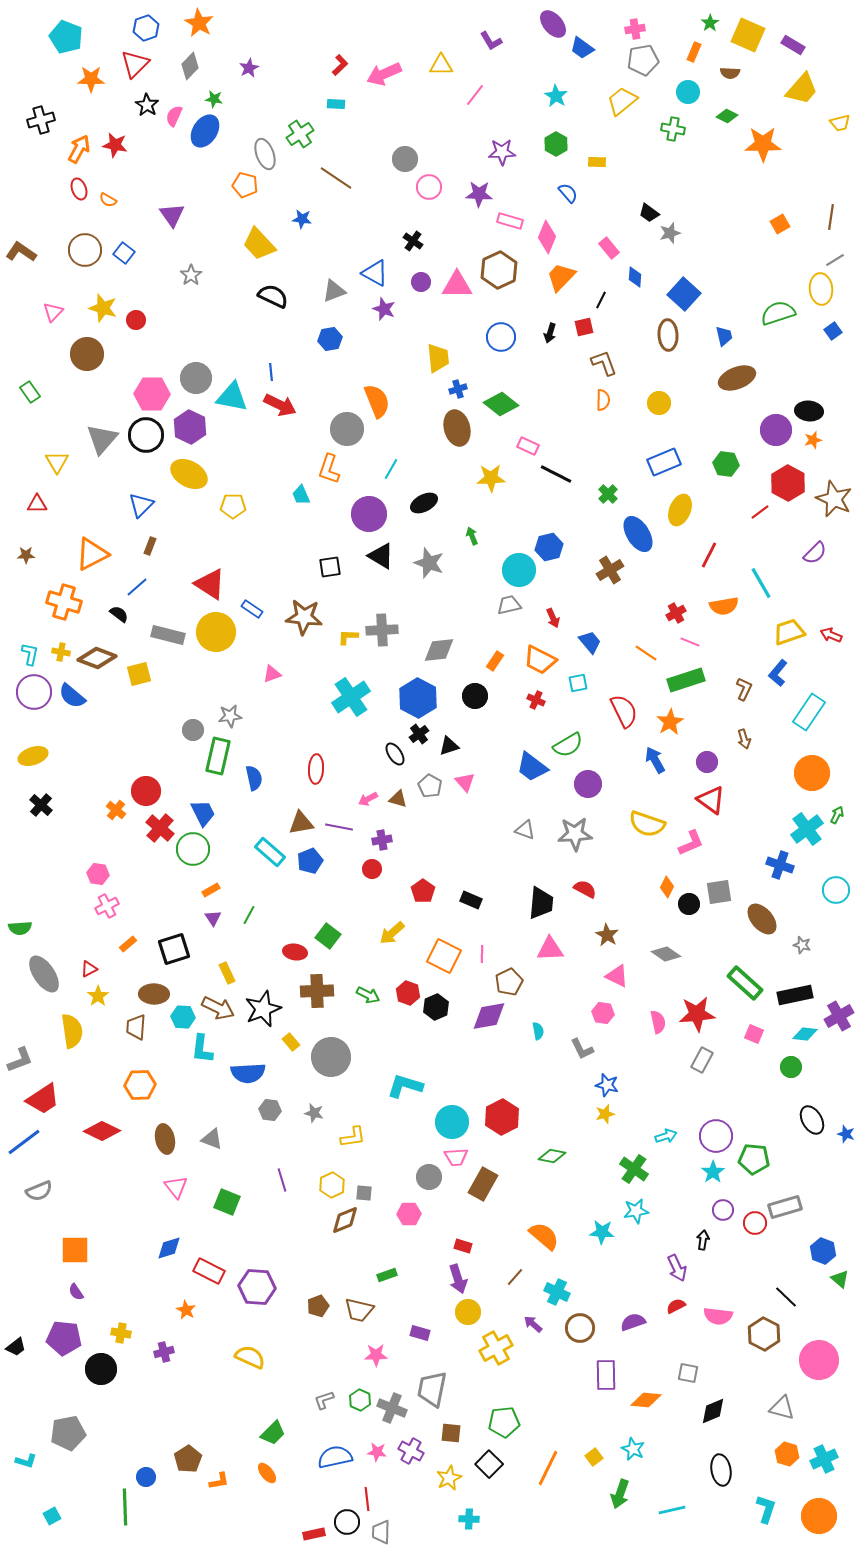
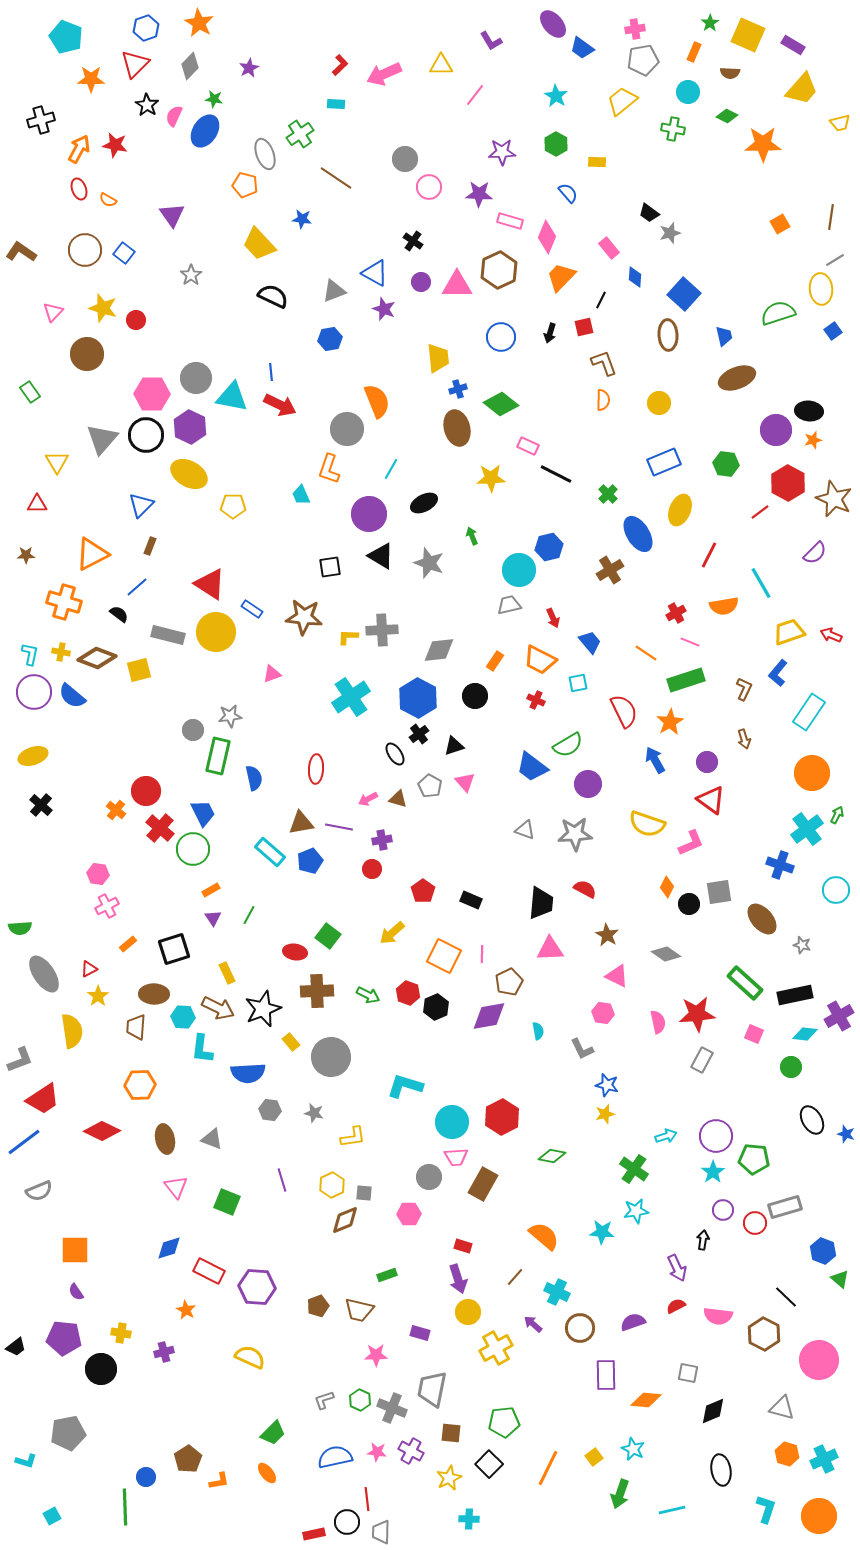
yellow square at (139, 674): moved 4 px up
black triangle at (449, 746): moved 5 px right
